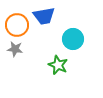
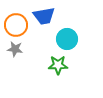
orange circle: moved 1 px left
cyan circle: moved 6 px left
green star: rotated 24 degrees counterclockwise
